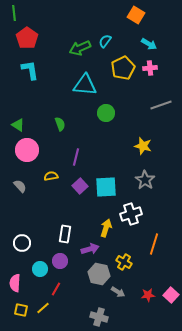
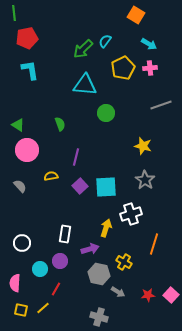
red pentagon: rotated 25 degrees clockwise
green arrow: moved 3 px right, 1 px down; rotated 20 degrees counterclockwise
